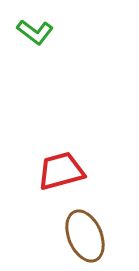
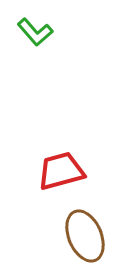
green L-shape: rotated 12 degrees clockwise
